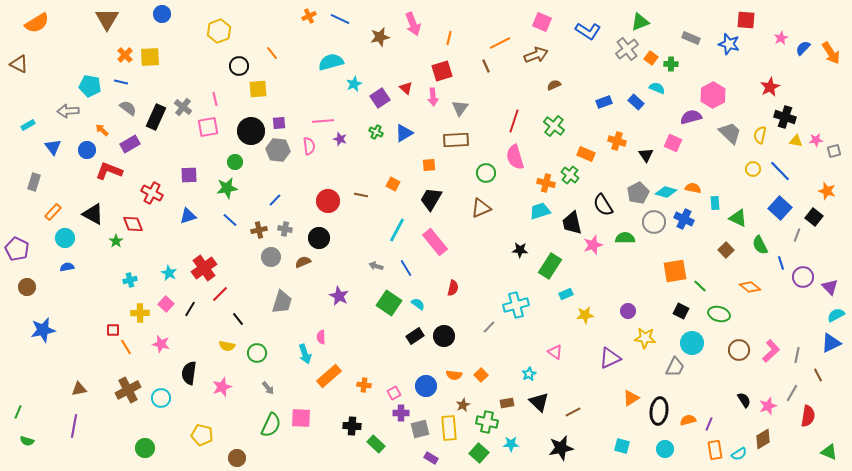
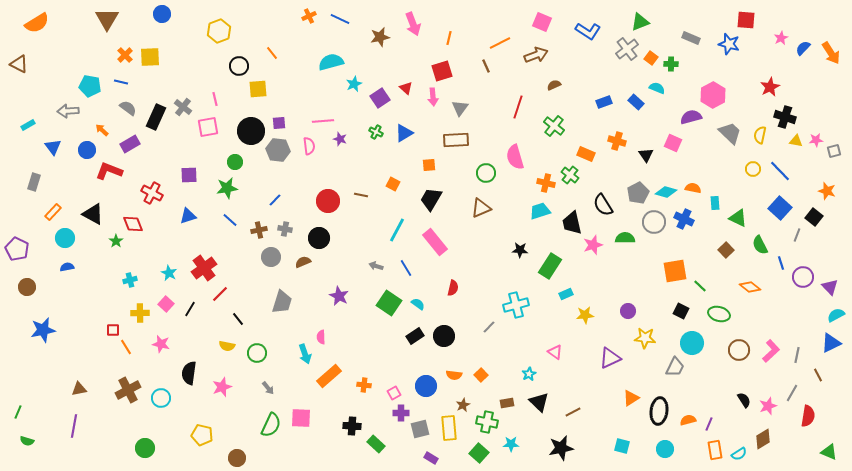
red line at (514, 121): moved 4 px right, 14 px up
